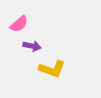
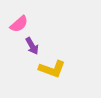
purple arrow: rotated 48 degrees clockwise
